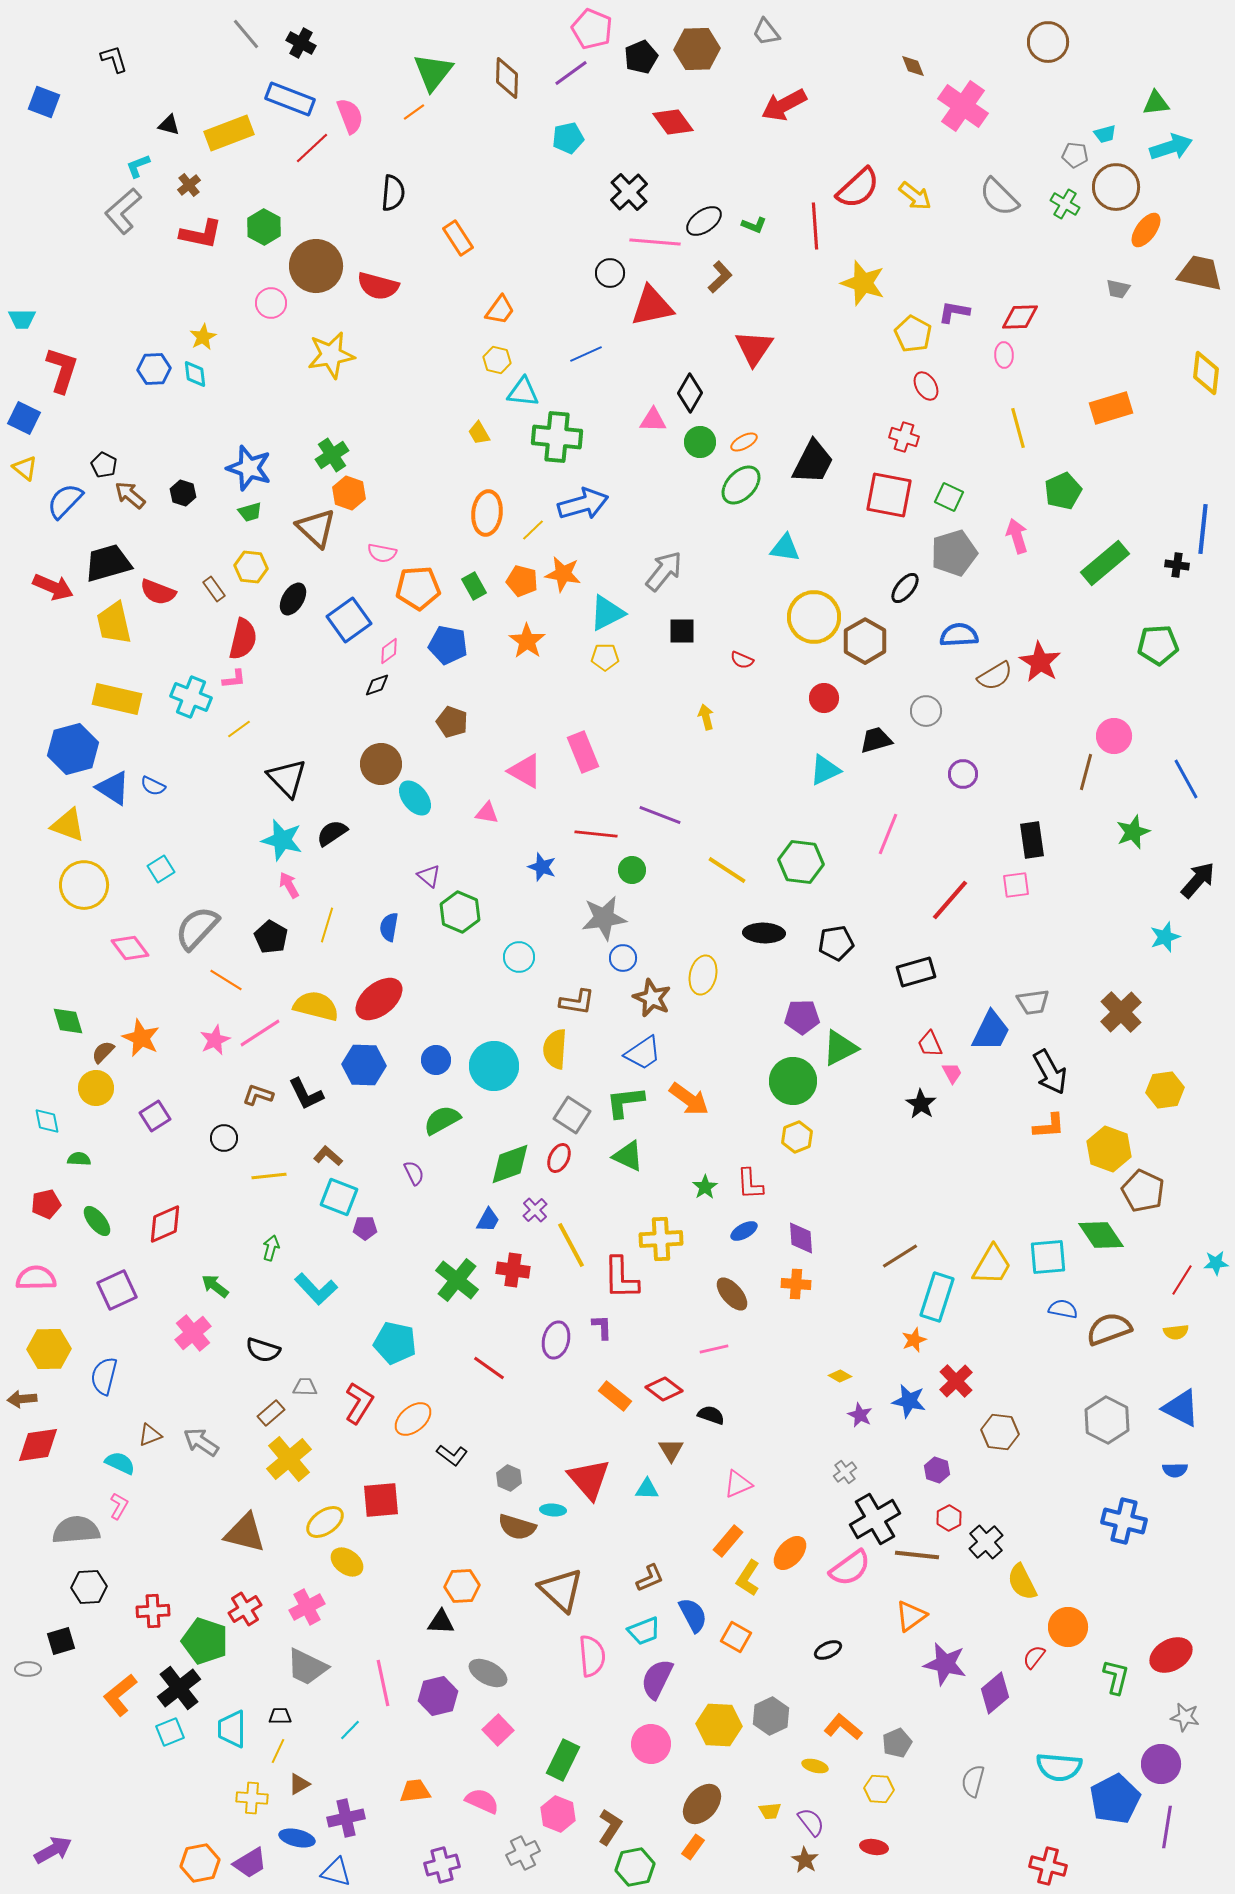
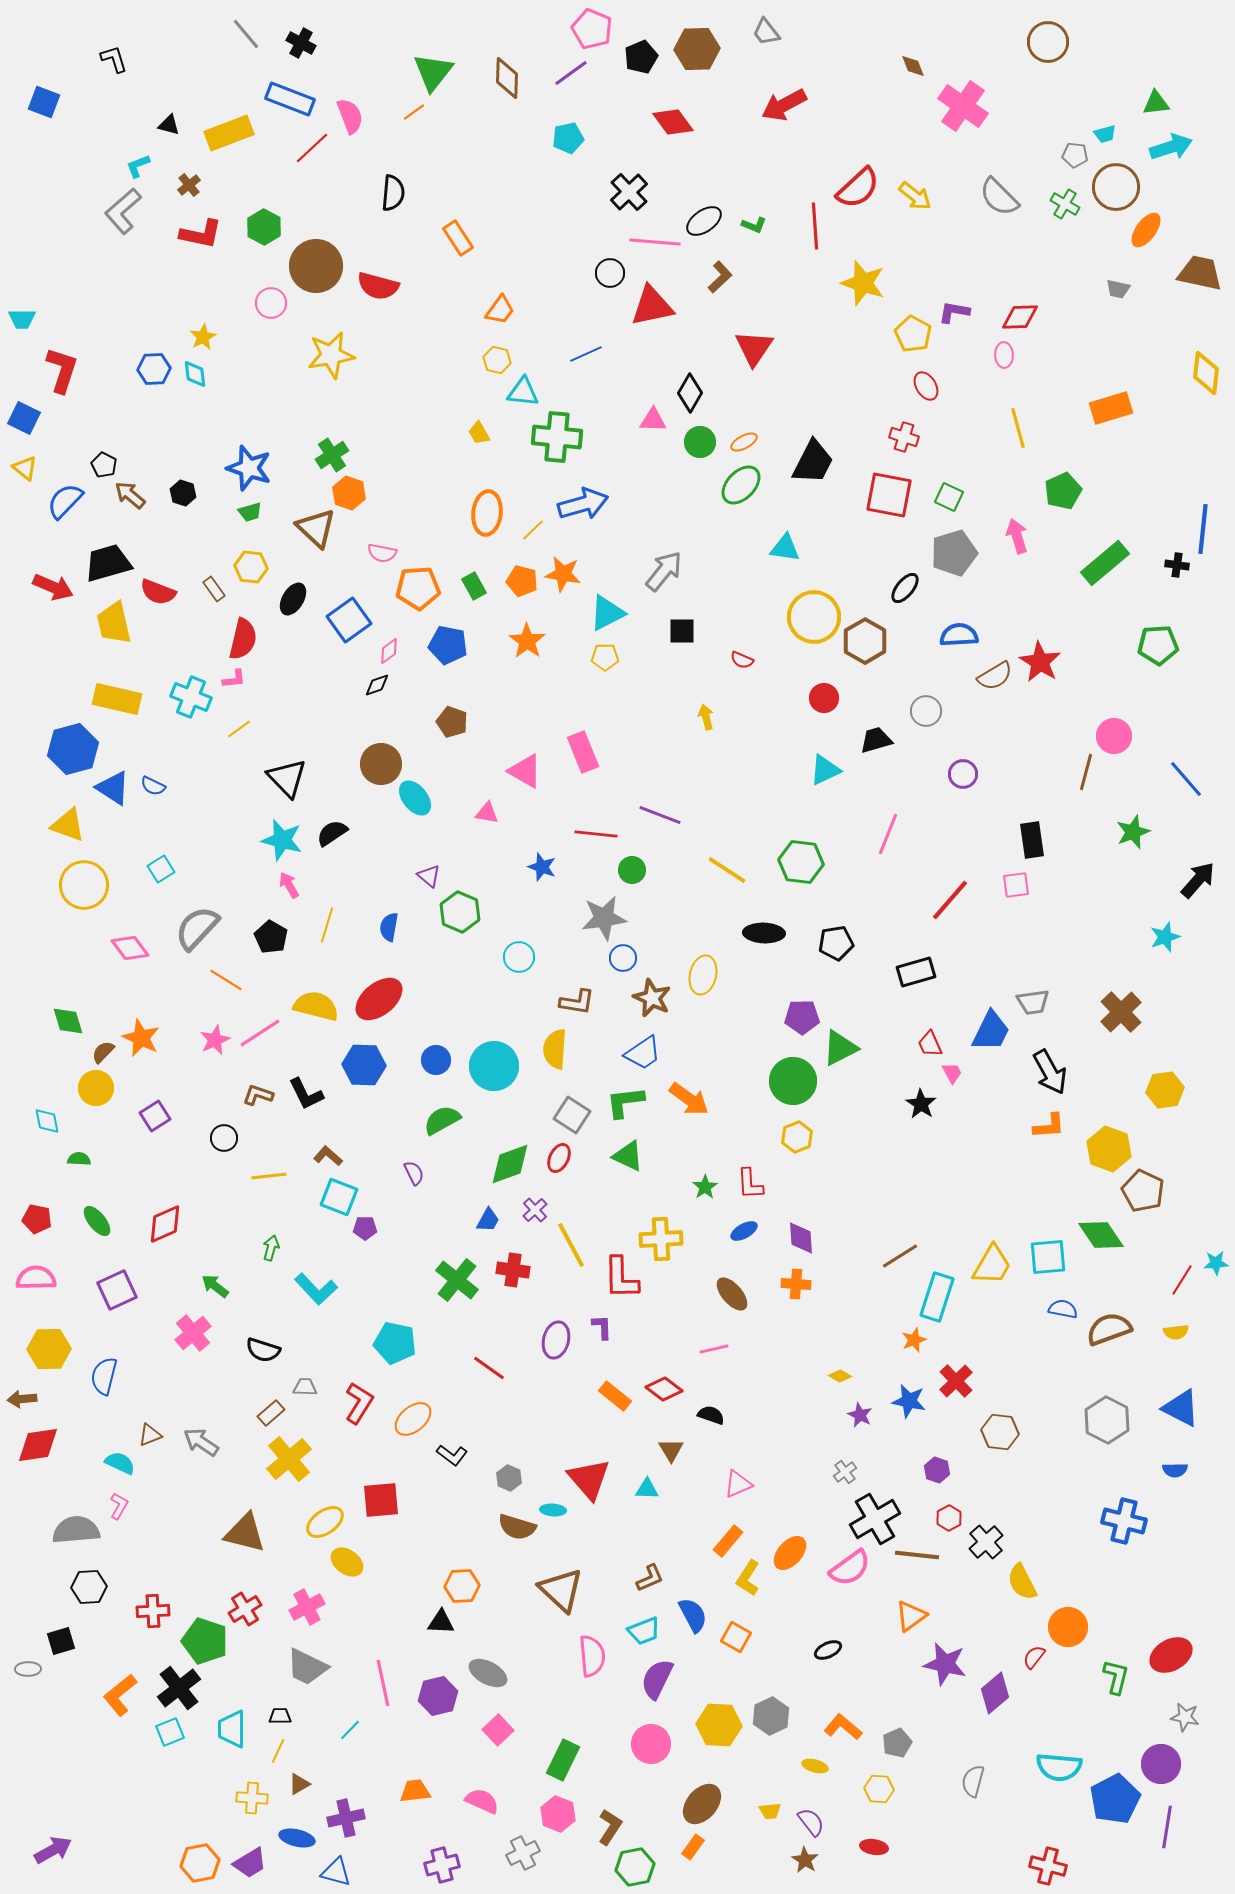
blue line at (1186, 779): rotated 12 degrees counterclockwise
red pentagon at (46, 1204): moved 9 px left, 15 px down; rotated 24 degrees clockwise
